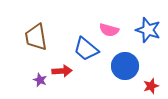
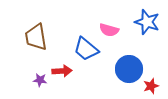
blue star: moved 1 px left, 8 px up
blue circle: moved 4 px right, 3 px down
purple star: rotated 16 degrees counterclockwise
